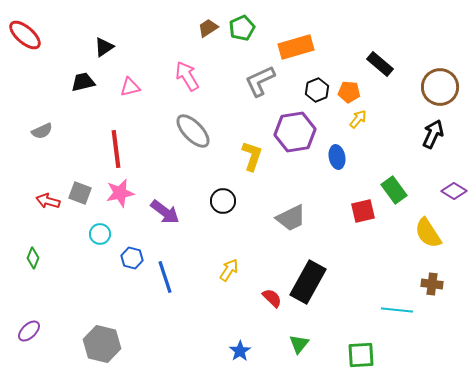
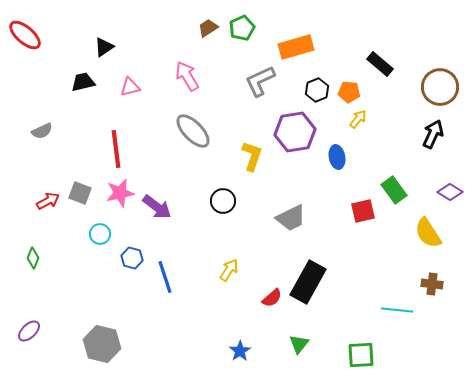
purple diamond at (454, 191): moved 4 px left, 1 px down
red arrow at (48, 201): rotated 135 degrees clockwise
purple arrow at (165, 212): moved 8 px left, 5 px up
red semicircle at (272, 298): rotated 95 degrees clockwise
